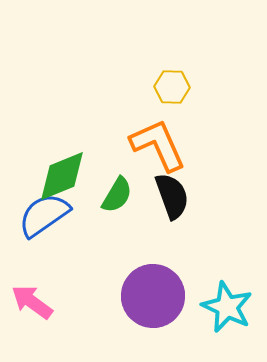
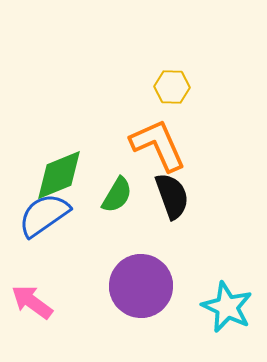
green diamond: moved 3 px left, 1 px up
purple circle: moved 12 px left, 10 px up
